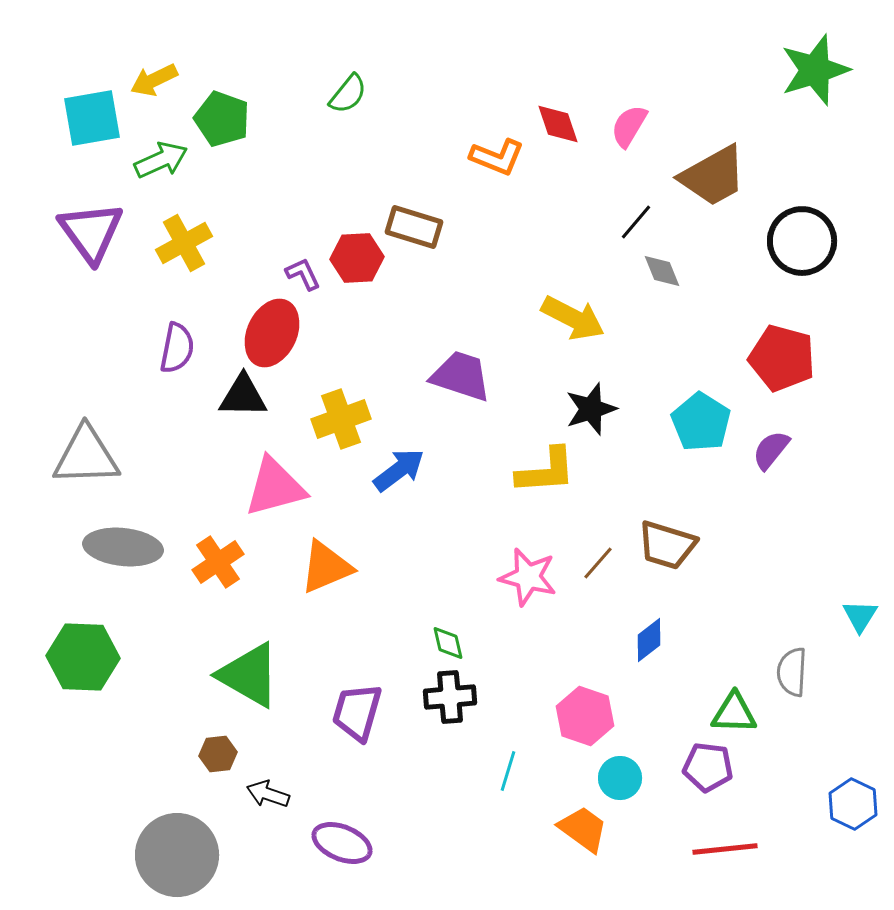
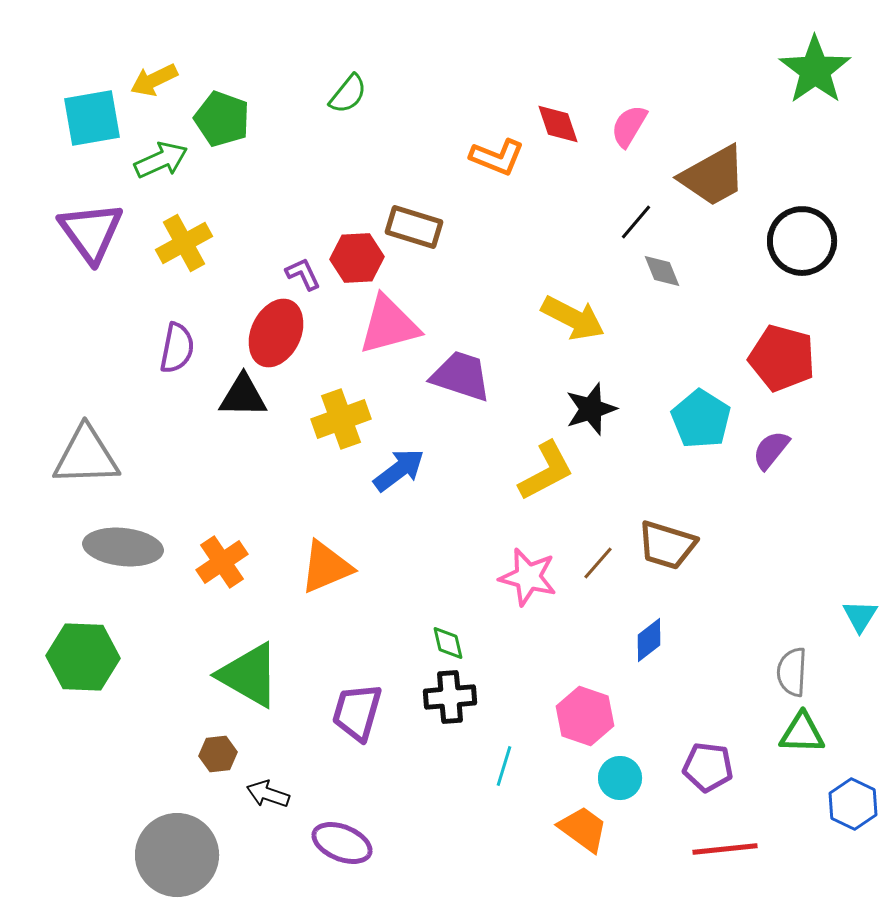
green star at (815, 70): rotated 18 degrees counterclockwise
red ellipse at (272, 333): moved 4 px right
cyan pentagon at (701, 422): moved 3 px up
yellow L-shape at (546, 471): rotated 24 degrees counterclockwise
pink triangle at (275, 487): moved 114 px right, 162 px up
orange cross at (218, 562): moved 4 px right
green triangle at (734, 713): moved 68 px right, 20 px down
cyan line at (508, 771): moved 4 px left, 5 px up
